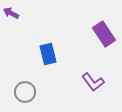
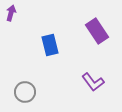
purple arrow: rotated 77 degrees clockwise
purple rectangle: moved 7 px left, 3 px up
blue rectangle: moved 2 px right, 9 px up
